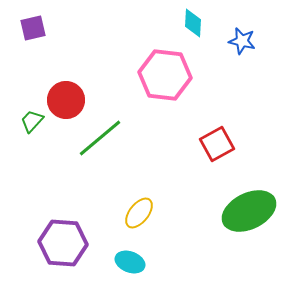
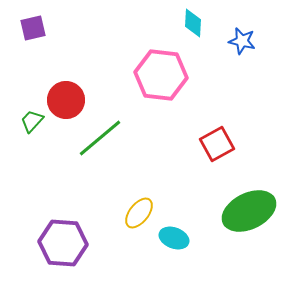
pink hexagon: moved 4 px left
cyan ellipse: moved 44 px right, 24 px up
